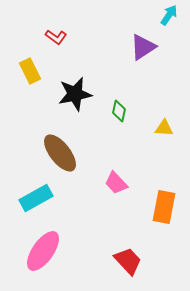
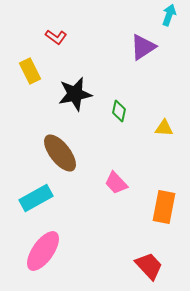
cyan arrow: rotated 15 degrees counterclockwise
red trapezoid: moved 21 px right, 5 px down
